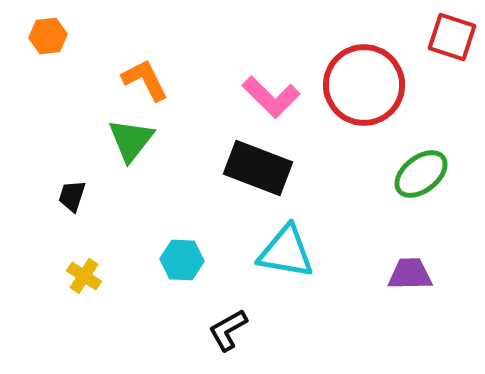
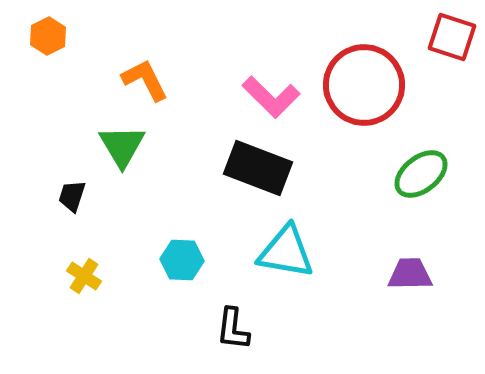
orange hexagon: rotated 21 degrees counterclockwise
green triangle: moved 9 px left, 6 px down; rotated 9 degrees counterclockwise
black L-shape: moved 5 px right, 1 px up; rotated 54 degrees counterclockwise
